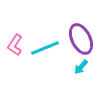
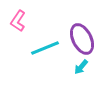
purple ellipse: moved 1 px right
pink L-shape: moved 3 px right, 24 px up
